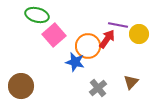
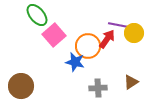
green ellipse: rotated 35 degrees clockwise
yellow circle: moved 5 px left, 1 px up
brown triangle: rotated 14 degrees clockwise
gray cross: rotated 36 degrees clockwise
